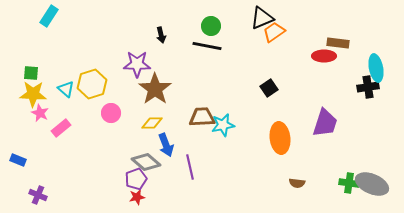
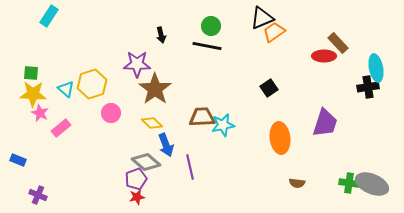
brown rectangle: rotated 40 degrees clockwise
yellow diamond: rotated 45 degrees clockwise
